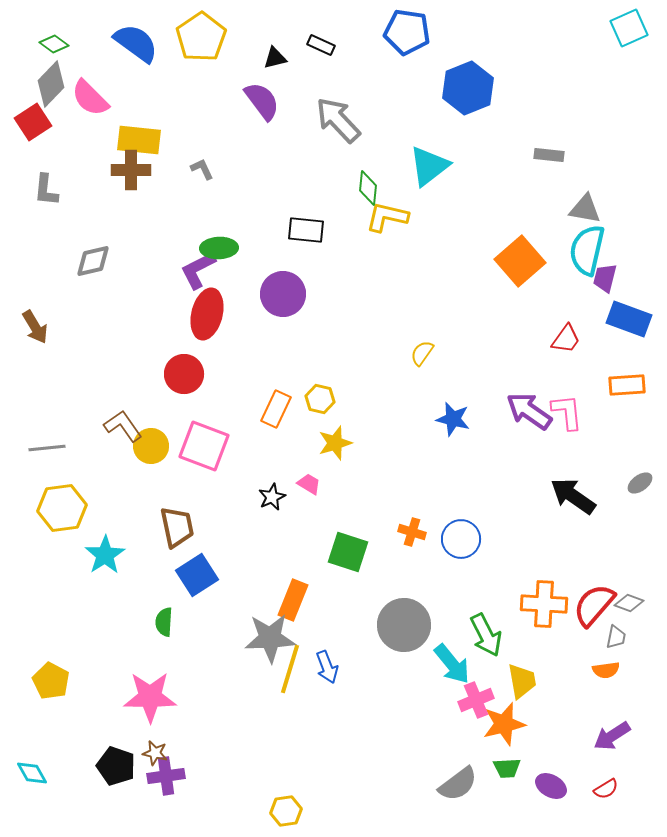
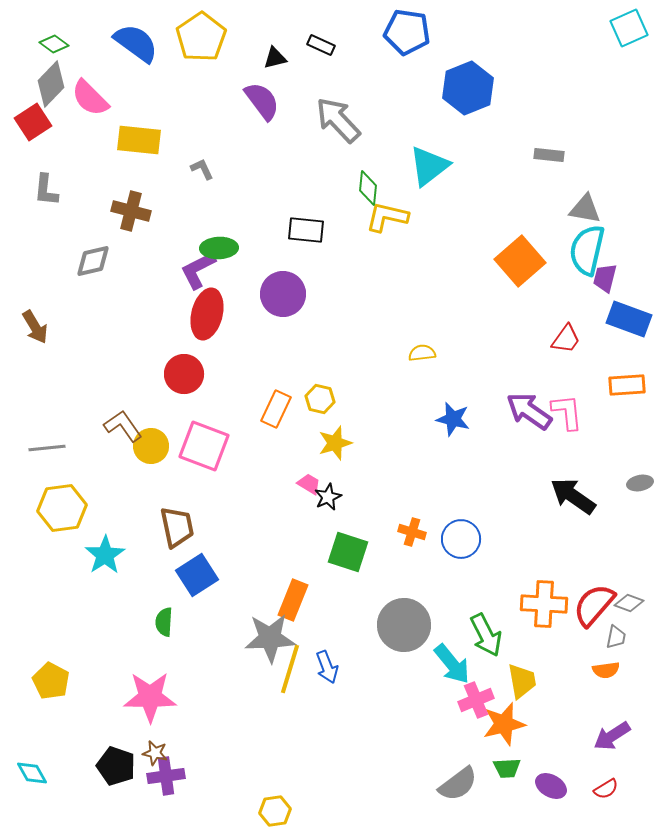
brown cross at (131, 170): moved 41 px down; rotated 15 degrees clockwise
yellow semicircle at (422, 353): rotated 48 degrees clockwise
gray ellipse at (640, 483): rotated 25 degrees clockwise
black star at (272, 497): moved 56 px right
yellow hexagon at (286, 811): moved 11 px left
